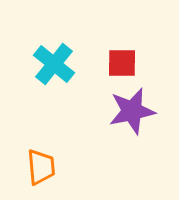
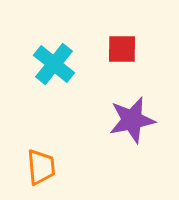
red square: moved 14 px up
purple star: moved 9 px down
